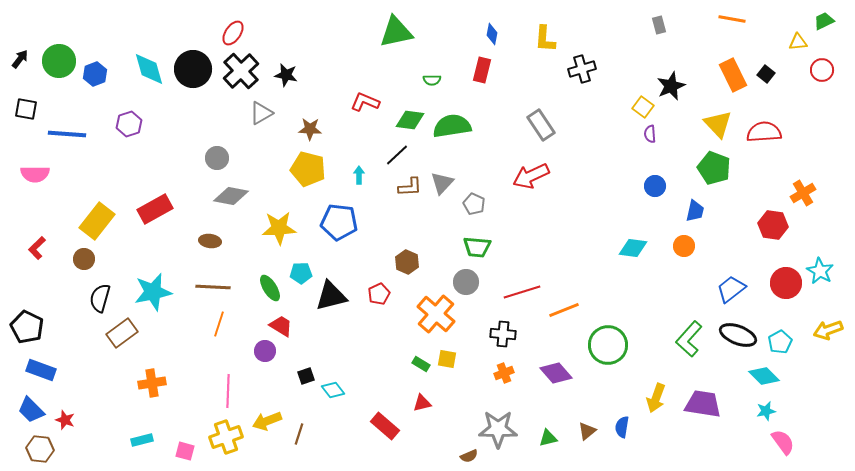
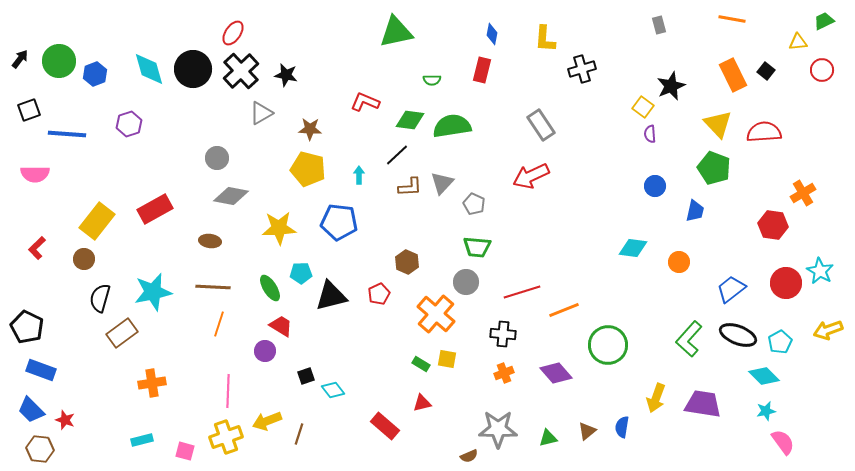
black square at (766, 74): moved 3 px up
black square at (26, 109): moved 3 px right, 1 px down; rotated 30 degrees counterclockwise
orange circle at (684, 246): moved 5 px left, 16 px down
